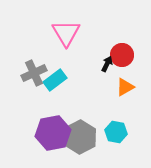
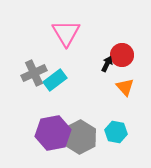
orange triangle: rotated 42 degrees counterclockwise
